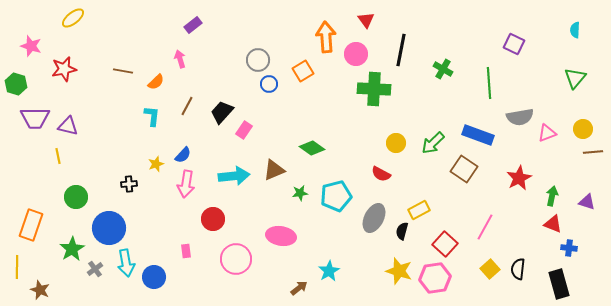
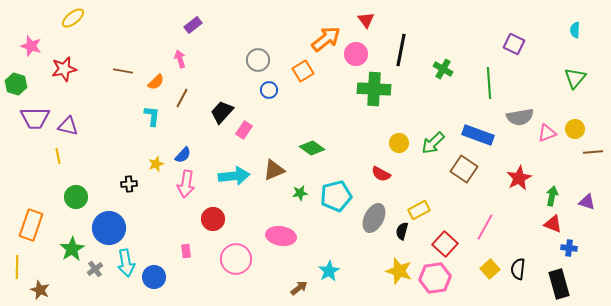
orange arrow at (326, 37): moved 2 px down; rotated 56 degrees clockwise
blue circle at (269, 84): moved 6 px down
brown line at (187, 106): moved 5 px left, 8 px up
yellow circle at (583, 129): moved 8 px left
yellow circle at (396, 143): moved 3 px right
